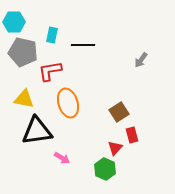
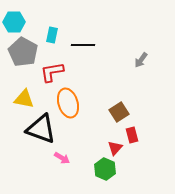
gray pentagon: rotated 16 degrees clockwise
red L-shape: moved 2 px right, 1 px down
black triangle: moved 4 px right, 2 px up; rotated 28 degrees clockwise
